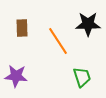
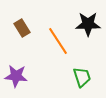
brown rectangle: rotated 30 degrees counterclockwise
